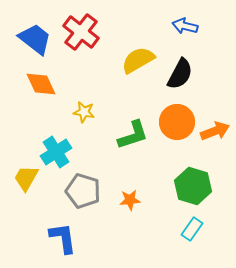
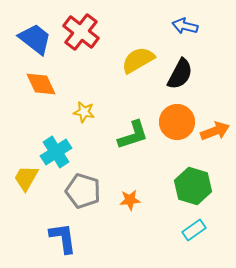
cyan rectangle: moved 2 px right, 1 px down; rotated 20 degrees clockwise
